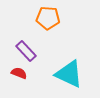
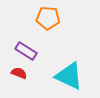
purple rectangle: rotated 15 degrees counterclockwise
cyan triangle: moved 2 px down
